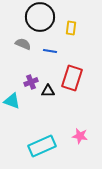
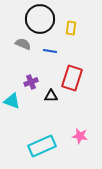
black circle: moved 2 px down
black triangle: moved 3 px right, 5 px down
